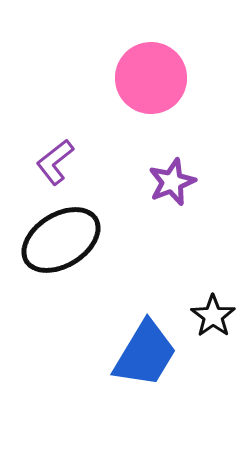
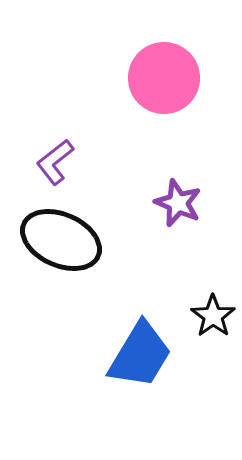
pink circle: moved 13 px right
purple star: moved 6 px right, 21 px down; rotated 27 degrees counterclockwise
black ellipse: rotated 56 degrees clockwise
blue trapezoid: moved 5 px left, 1 px down
